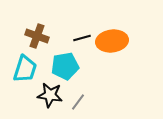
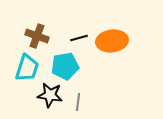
black line: moved 3 px left
cyan trapezoid: moved 2 px right, 1 px up
gray line: rotated 30 degrees counterclockwise
